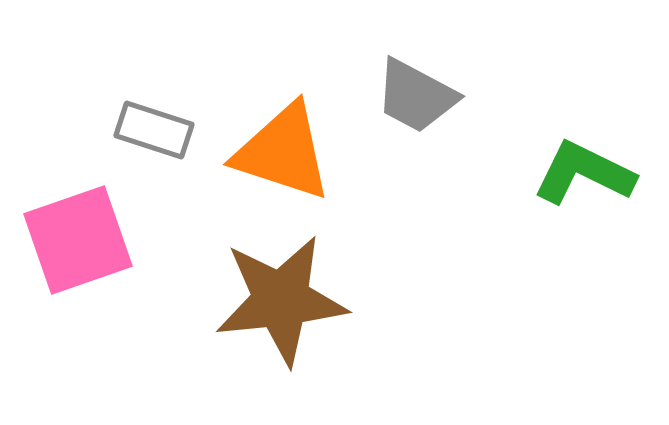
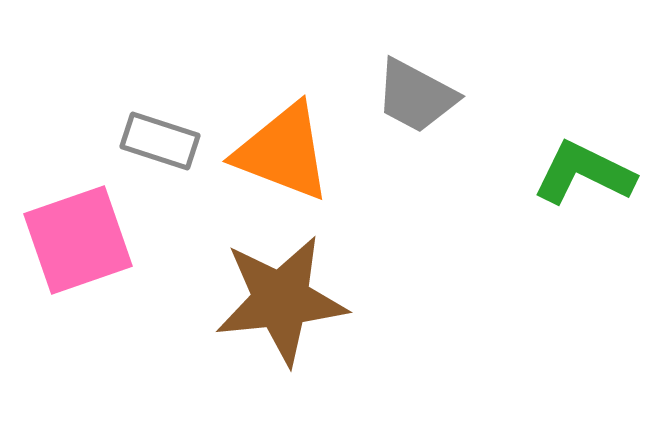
gray rectangle: moved 6 px right, 11 px down
orange triangle: rotated 3 degrees clockwise
